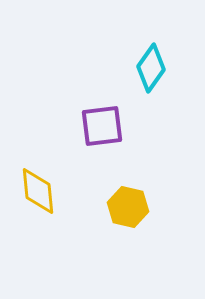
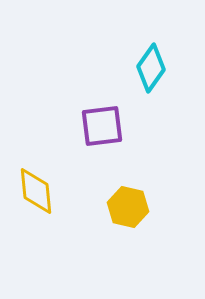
yellow diamond: moved 2 px left
